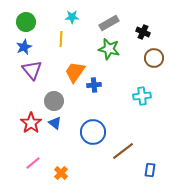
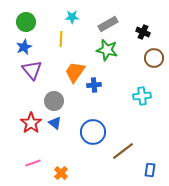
gray rectangle: moved 1 px left, 1 px down
green star: moved 2 px left, 1 px down
pink line: rotated 21 degrees clockwise
